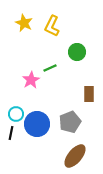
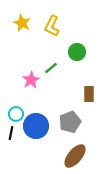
yellow star: moved 2 px left
green line: moved 1 px right; rotated 16 degrees counterclockwise
blue circle: moved 1 px left, 2 px down
